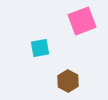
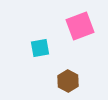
pink square: moved 2 px left, 5 px down
